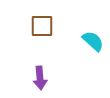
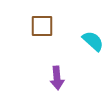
purple arrow: moved 17 px right
